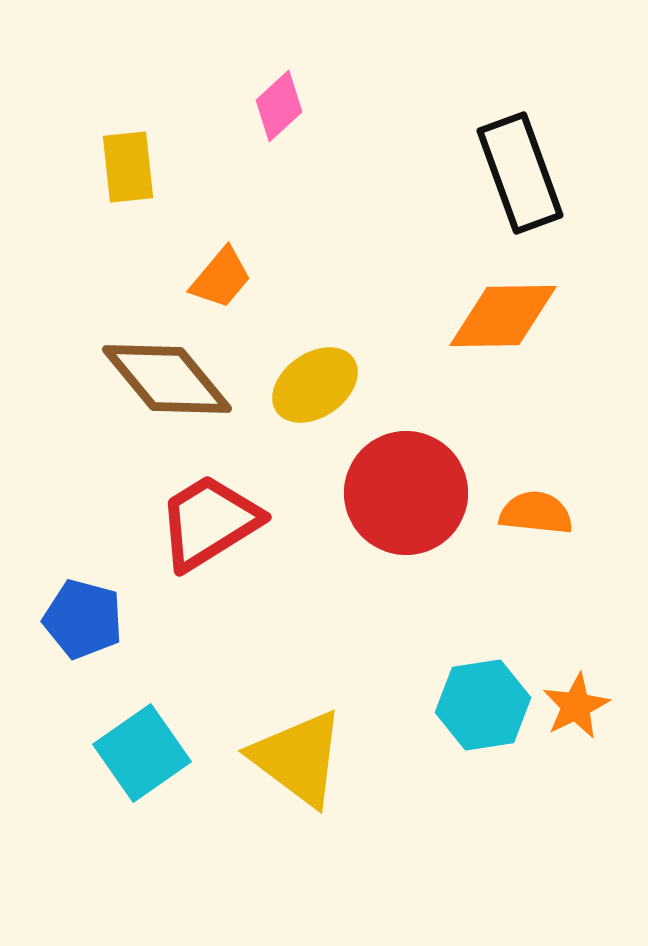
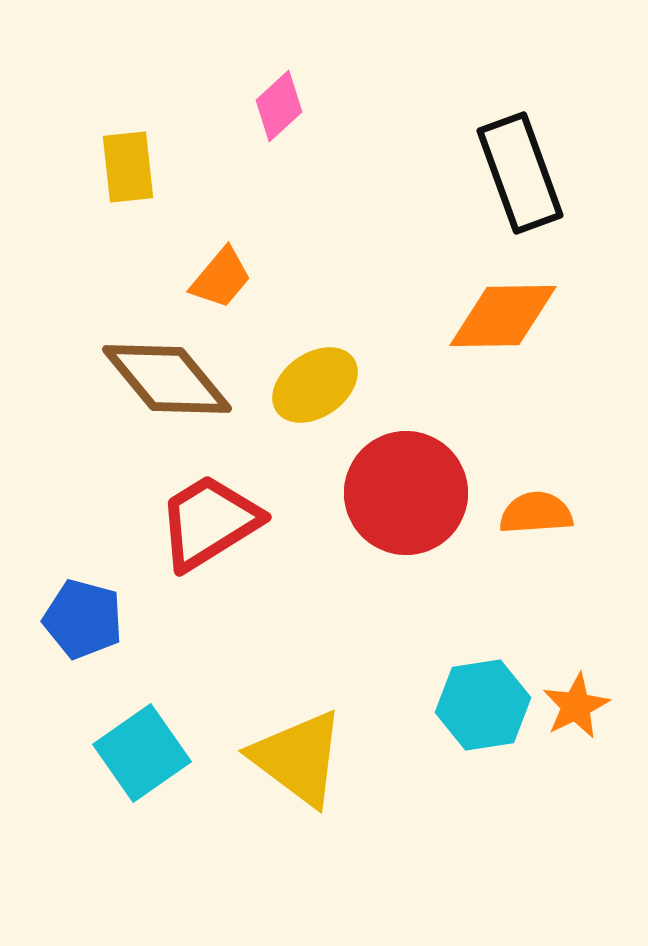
orange semicircle: rotated 10 degrees counterclockwise
